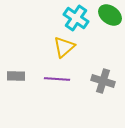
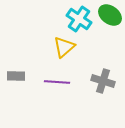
cyan cross: moved 3 px right, 1 px down
purple line: moved 3 px down
